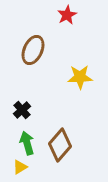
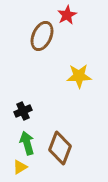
brown ellipse: moved 9 px right, 14 px up
yellow star: moved 1 px left, 1 px up
black cross: moved 1 px right, 1 px down; rotated 18 degrees clockwise
brown diamond: moved 3 px down; rotated 20 degrees counterclockwise
